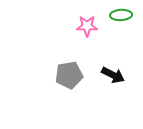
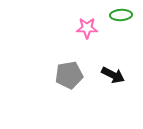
pink star: moved 2 px down
